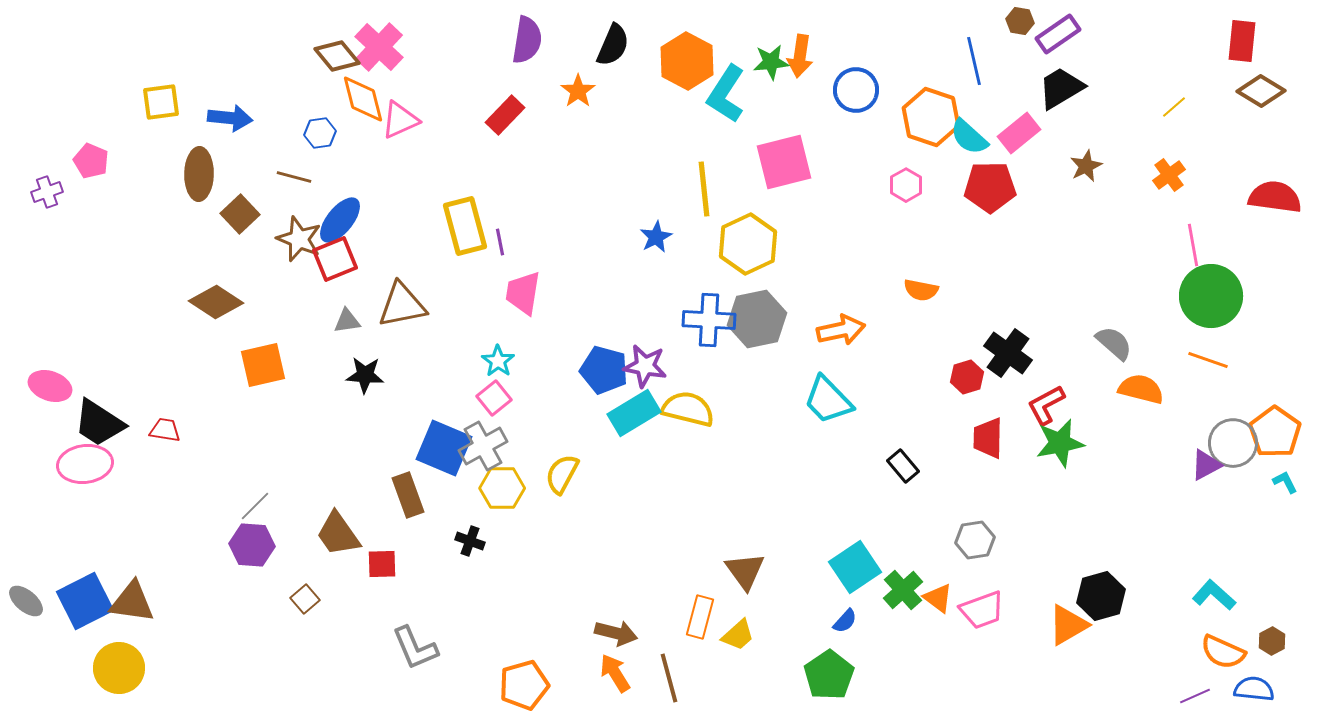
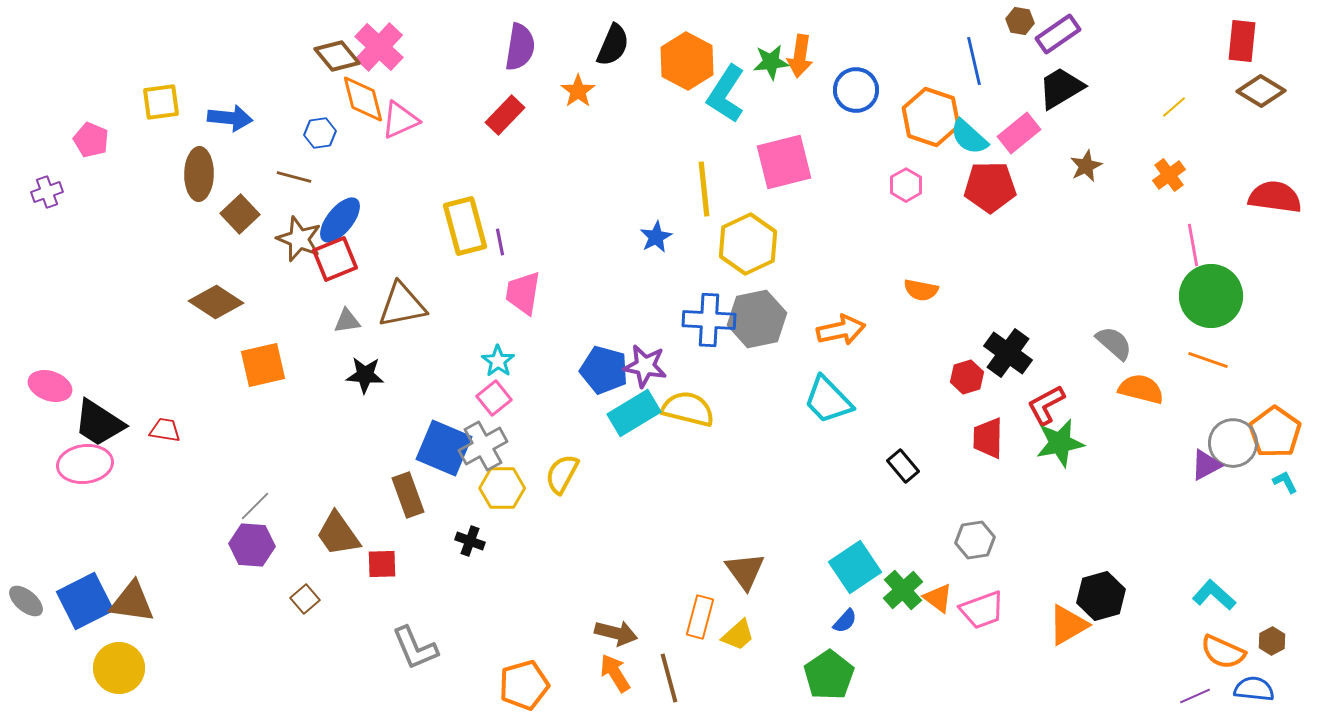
purple semicircle at (527, 40): moved 7 px left, 7 px down
pink pentagon at (91, 161): moved 21 px up
